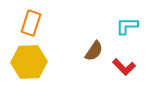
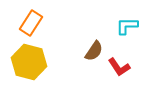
orange rectangle: rotated 15 degrees clockwise
yellow hexagon: rotated 16 degrees clockwise
red L-shape: moved 5 px left; rotated 10 degrees clockwise
